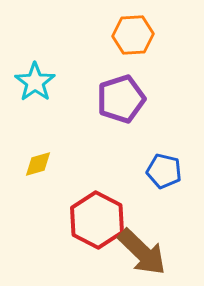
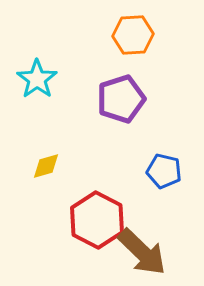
cyan star: moved 2 px right, 3 px up
yellow diamond: moved 8 px right, 2 px down
